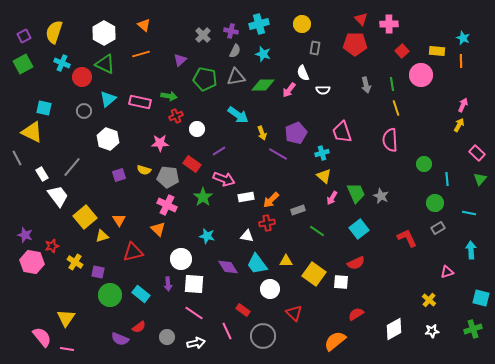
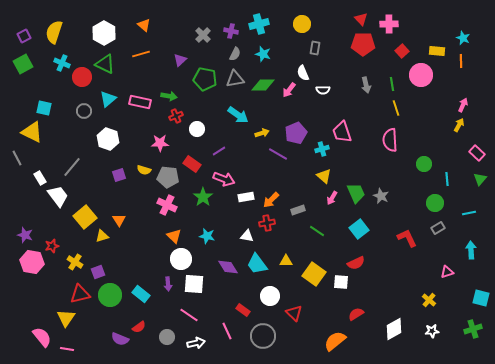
red pentagon at (355, 44): moved 8 px right
gray semicircle at (235, 51): moved 3 px down
gray triangle at (236, 77): moved 1 px left, 2 px down
yellow arrow at (262, 133): rotated 88 degrees counterclockwise
cyan cross at (322, 153): moved 4 px up
white rectangle at (42, 174): moved 2 px left, 4 px down
cyan line at (469, 213): rotated 24 degrees counterclockwise
orange triangle at (158, 229): moved 16 px right, 7 px down
red triangle at (133, 252): moved 53 px left, 42 px down
purple square at (98, 272): rotated 32 degrees counterclockwise
white circle at (270, 289): moved 7 px down
pink line at (194, 313): moved 5 px left, 2 px down
